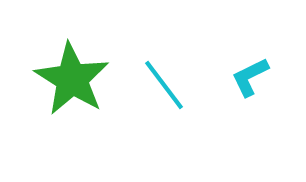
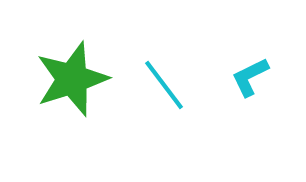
green star: rotated 22 degrees clockwise
